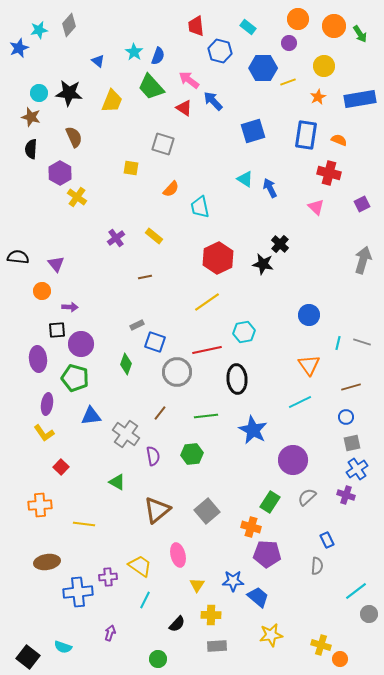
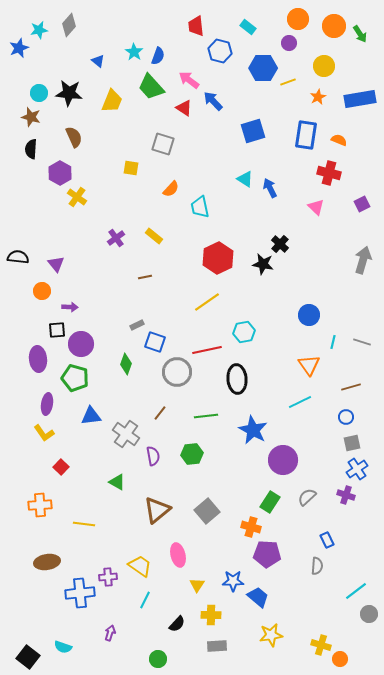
cyan line at (338, 343): moved 5 px left, 1 px up
purple circle at (293, 460): moved 10 px left
blue cross at (78, 592): moved 2 px right, 1 px down
